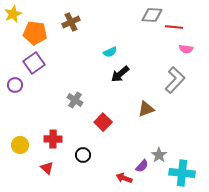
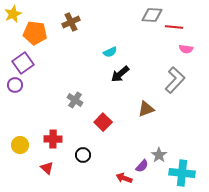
purple square: moved 11 px left
